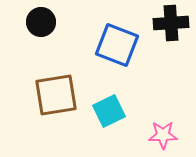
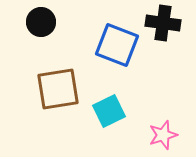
black cross: moved 8 px left; rotated 12 degrees clockwise
brown square: moved 2 px right, 6 px up
pink star: rotated 16 degrees counterclockwise
